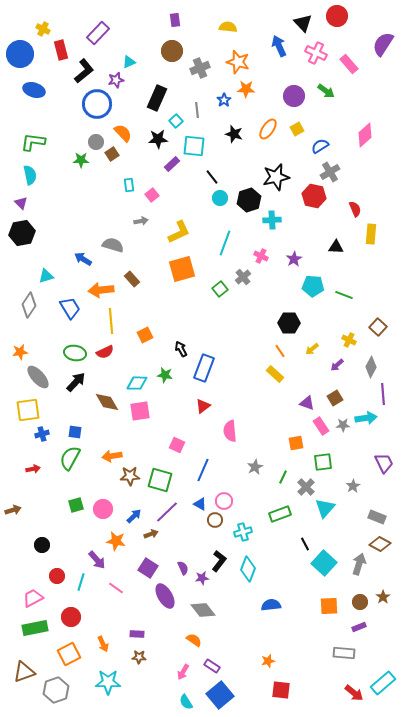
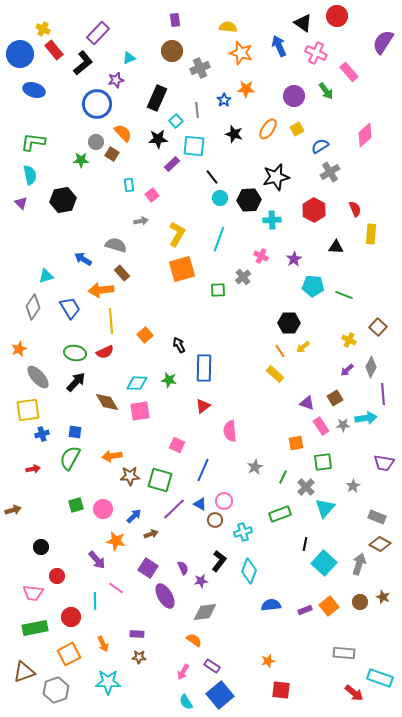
black triangle at (303, 23): rotated 12 degrees counterclockwise
purple semicircle at (383, 44): moved 2 px up
red rectangle at (61, 50): moved 7 px left; rotated 24 degrees counterclockwise
cyan triangle at (129, 62): moved 4 px up
orange star at (238, 62): moved 3 px right, 9 px up
pink rectangle at (349, 64): moved 8 px down
black L-shape at (84, 71): moved 1 px left, 8 px up
green arrow at (326, 91): rotated 18 degrees clockwise
brown square at (112, 154): rotated 24 degrees counterclockwise
red hexagon at (314, 196): moved 14 px down; rotated 15 degrees clockwise
black hexagon at (249, 200): rotated 15 degrees clockwise
yellow L-shape at (179, 232): moved 2 px left, 2 px down; rotated 35 degrees counterclockwise
black hexagon at (22, 233): moved 41 px right, 33 px up
cyan line at (225, 243): moved 6 px left, 4 px up
gray semicircle at (113, 245): moved 3 px right
brown rectangle at (132, 279): moved 10 px left, 6 px up
green square at (220, 289): moved 2 px left, 1 px down; rotated 35 degrees clockwise
gray diamond at (29, 305): moved 4 px right, 2 px down
orange square at (145, 335): rotated 14 degrees counterclockwise
black arrow at (181, 349): moved 2 px left, 4 px up
yellow arrow at (312, 349): moved 9 px left, 2 px up
orange star at (20, 352): moved 1 px left, 3 px up; rotated 14 degrees counterclockwise
purple arrow at (337, 365): moved 10 px right, 5 px down
blue rectangle at (204, 368): rotated 20 degrees counterclockwise
green star at (165, 375): moved 4 px right, 5 px down
purple trapezoid at (384, 463): rotated 125 degrees clockwise
purple line at (167, 512): moved 7 px right, 3 px up
black line at (305, 544): rotated 40 degrees clockwise
black circle at (42, 545): moved 1 px left, 2 px down
cyan diamond at (248, 569): moved 1 px right, 2 px down
purple star at (202, 578): moved 1 px left, 3 px down
cyan line at (81, 582): moved 14 px right, 19 px down; rotated 18 degrees counterclockwise
brown star at (383, 597): rotated 16 degrees counterclockwise
pink trapezoid at (33, 598): moved 5 px up; rotated 145 degrees counterclockwise
orange square at (329, 606): rotated 36 degrees counterclockwise
gray diamond at (203, 610): moved 2 px right, 2 px down; rotated 60 degrees counterclockwise
purple rectangle at (359, 627): moved 54 px left, 17 px up
cyan rectangle at (383, 683): moved 3 px left, 5 px up; rotated 60 degrees clockwise
